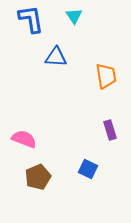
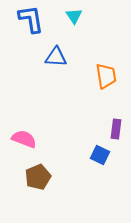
purple rectangle: moved 6 px right, 1 px up; rotated 24 degrees clockwise
blue square: moved 12 px right, 14 px up
